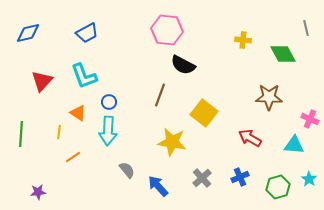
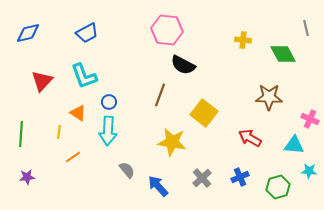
cyan star: moved 8 px up; rotated 28 degrees counterclockwise
purple star: moved 11 px left, 15 px up
